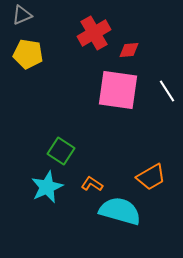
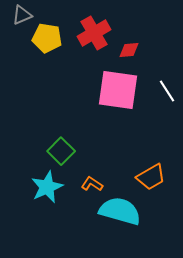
yellow pentagon: moved 19 px right, 16 px up
green square: rotated 12 degrees clockwise
